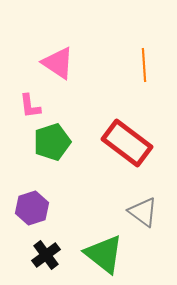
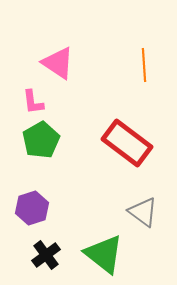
pink L-shape: moved 3 px right, 4 px up
green pentagon: moved 11 px left, 2 px up; rotated 12 degrees counterclockwise
